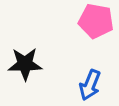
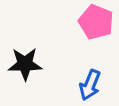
pink pentagon: moved 1 px down; rotated 12 degrees clockwise
